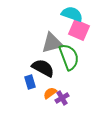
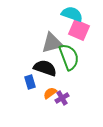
black semicircle: moved 2 px right; rotated 10 degrees counterclockwise
